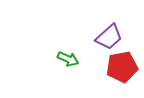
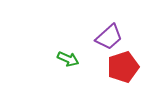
red pentagon: moved 1 px right; rotated 8 degrees counterclockwise
